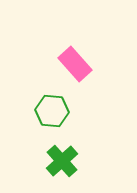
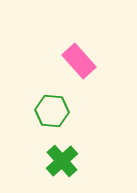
pink rectangle: moved 4 px right, 3 px up
